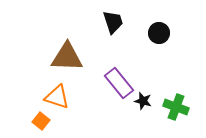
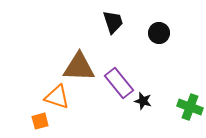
brown triangle: moved 12 px right, 10 px down
green cross: moved 14 px right
orange square: moved 1 px left; rotated 36 degrees clockwise
